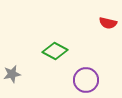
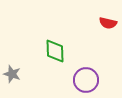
green diamond: rotated 60 degrees clockwise
gray star: rotated 30 degrees clockwise
